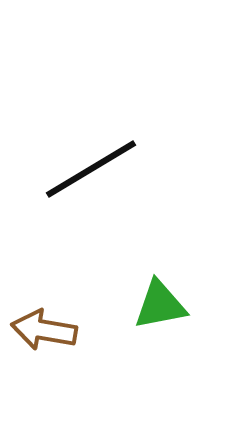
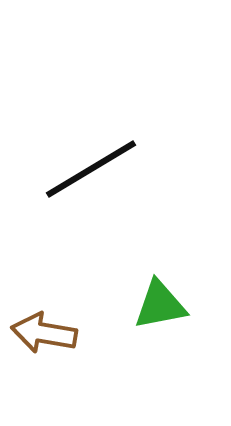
brown arrow: moved 3 px down
